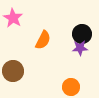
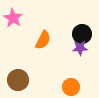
brown circle: moved 5 px right, 9 px down
